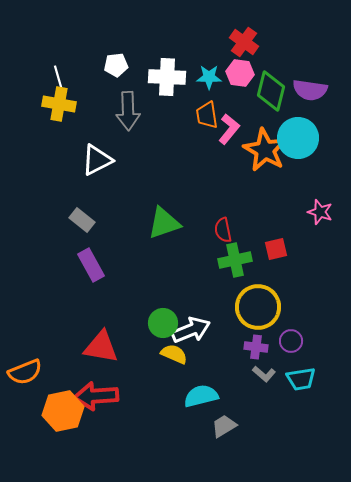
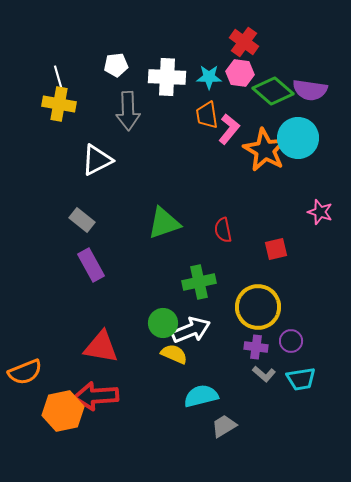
green diamond: moved 2 px right; rotated 63 degrees counterclockwise
green cross: moved 36 px left, 22 px down
